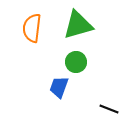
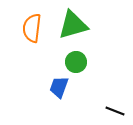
green triangle: moved 5 px left
black line: moved 6 px right, 2 px down
